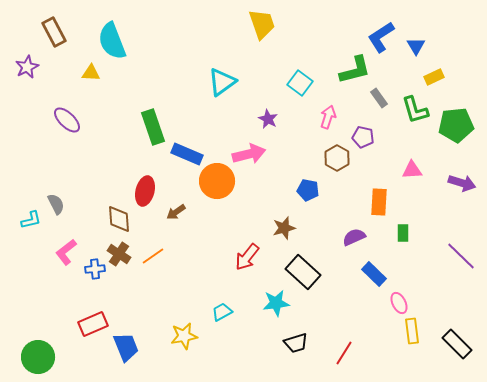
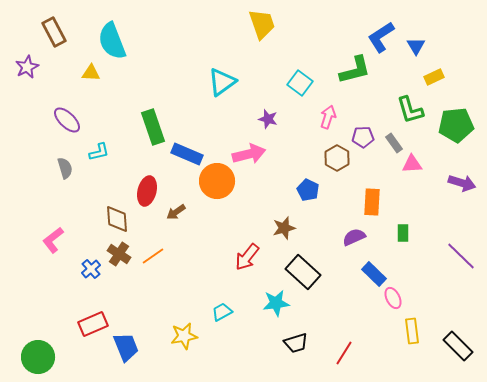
gray rectangle at (379, 98): moved 15 px right, 45 px down
green L-shape at (415, 110): moved 5 px left
purple star at (268, 119): rotated 12 degrees counterclockwise
purple pentagon at (363, 137): rotated 15 degrees counterclockwise
pink triangle at (412, 170): moved 6 px up
blue pentagon at (308, 190): rotated 15 degrees clockwise
red ellipse at (145, 191): moved 2 px right
orange rectangle at (379, 202): moved 7 px left
gray semicircle at (56, 204): moved 9 px right, 36 px up; rotated 10 degrees clockwise
brown diamond at (119, 219): moved 2 px left
cyan L-shape at (31, 220): moved 68 px right, 68 px up
pink L-shape at (66, 252): moved 13 px left, 12 px up
blue cross at (95, 269): moved 4 px left; rotated 36 degrees counterclockwise
pink ellipse at (399, 303): moved 6 px left, 5 px up
black rectangle at (457, 344): moved 1 px right, 2 px down
